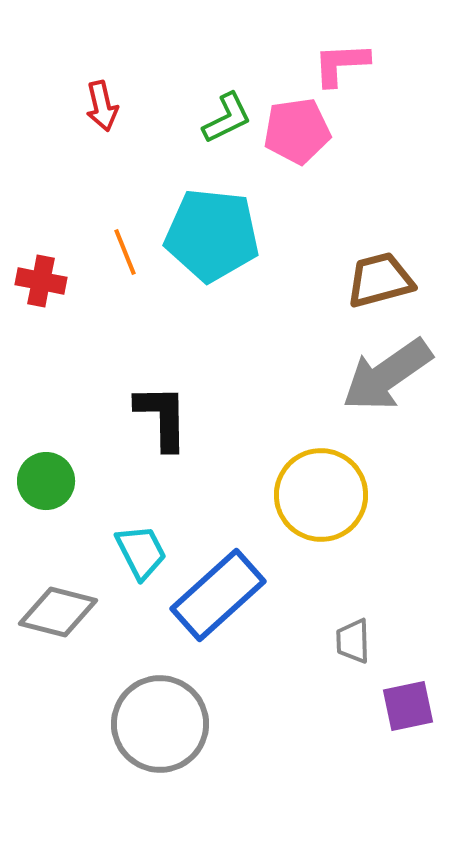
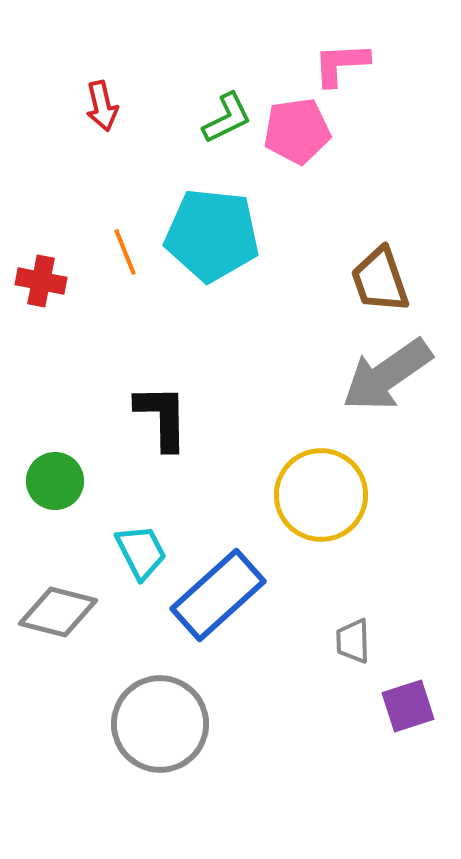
brown trapezoid: rotated 94 degrees counterclockwise
green circle: moved 9 px right
purple square: rotated 6 degrees counterclockwise
